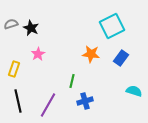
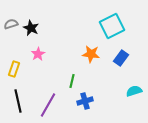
cyan semicircle: rotated 35 degrees counterclockwise
